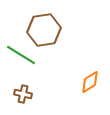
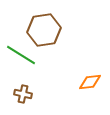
orange diamond: rotated 25 degrees clockwise
